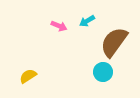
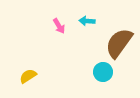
cyan arrow: rotated 35 degrees clockwise
pink arrow: rotated 35 degrees clockwise
brown semicircle: moved 5 px right, 1 px down
